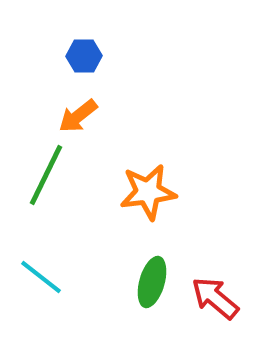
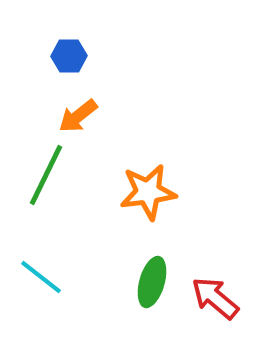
blue hexagon: moved 15 px left
